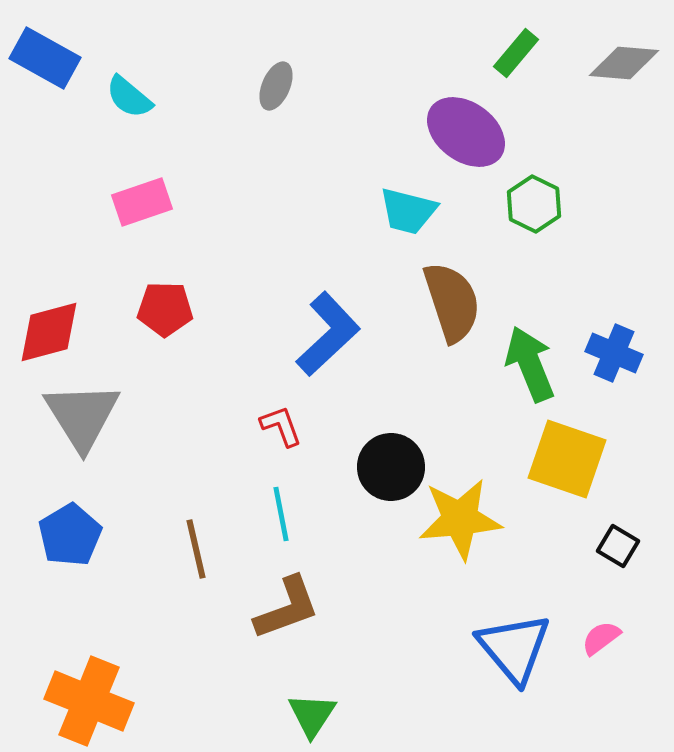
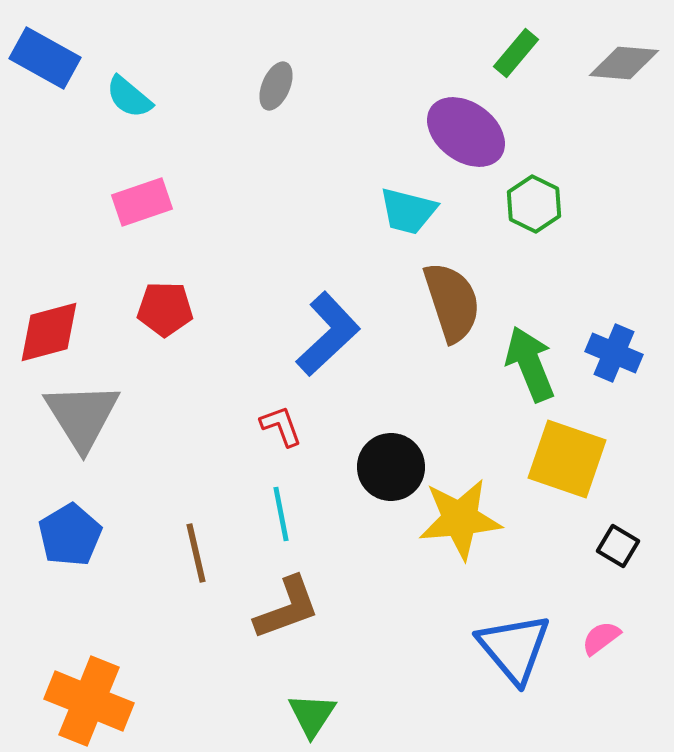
brown line: moved 4 px down
